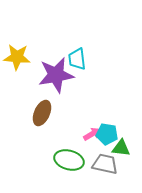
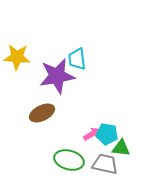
purple star: moved 1 px right, 1 px down
brown ellipse: rotated 40 degrees clockwise
